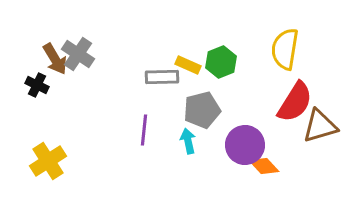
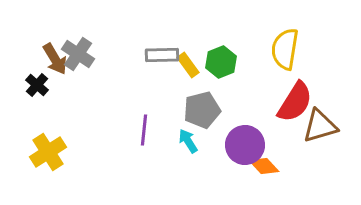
yellow rectangle: rotated 30 degrees clockwise
gray rectangle: moved 22 px up
black cross: rotated 15 degrees clockwise
cyan arrow: rotated 20 degrees counterclockwise
yellow cross: moved 9 px up
